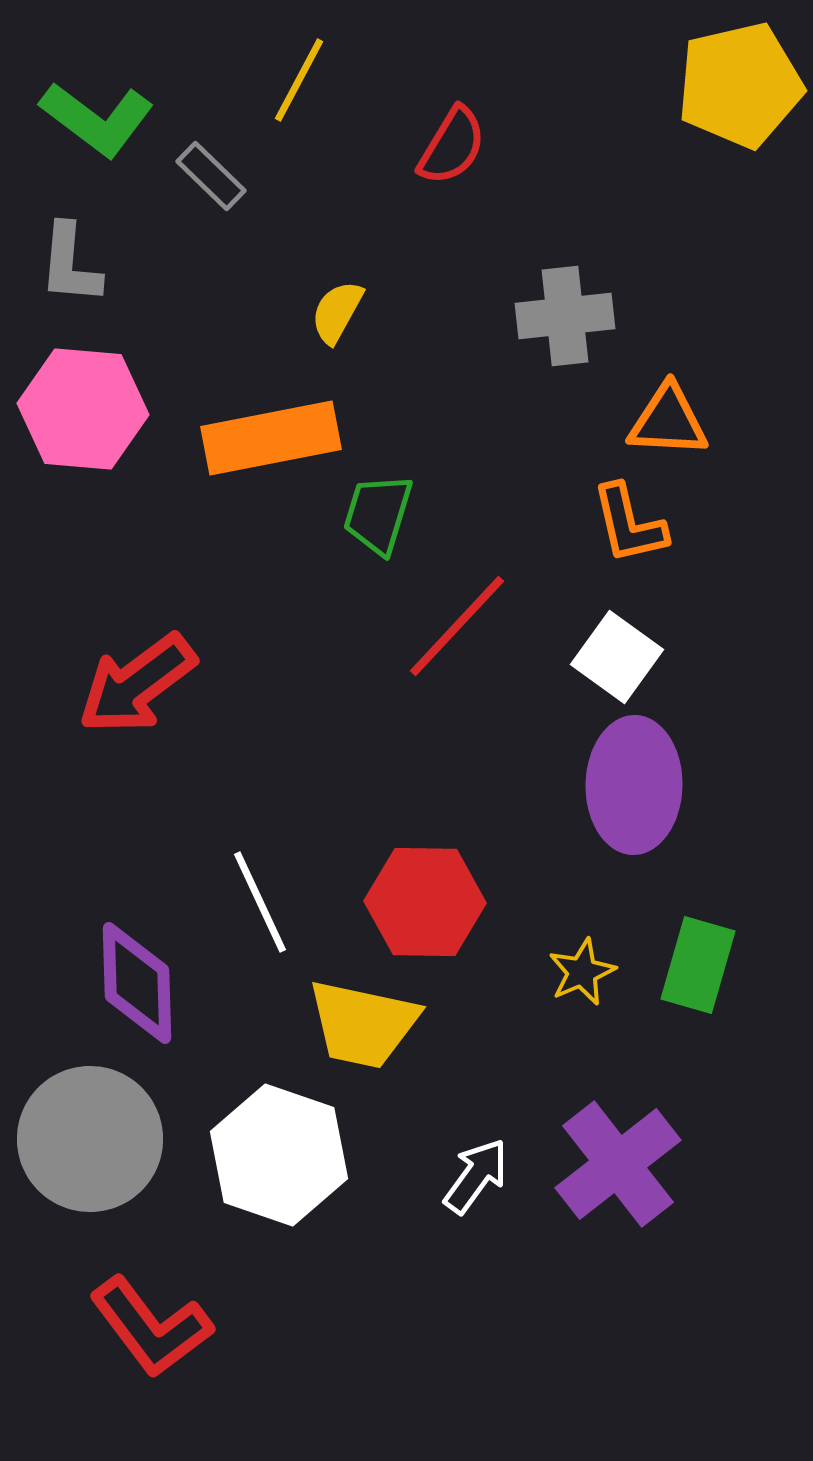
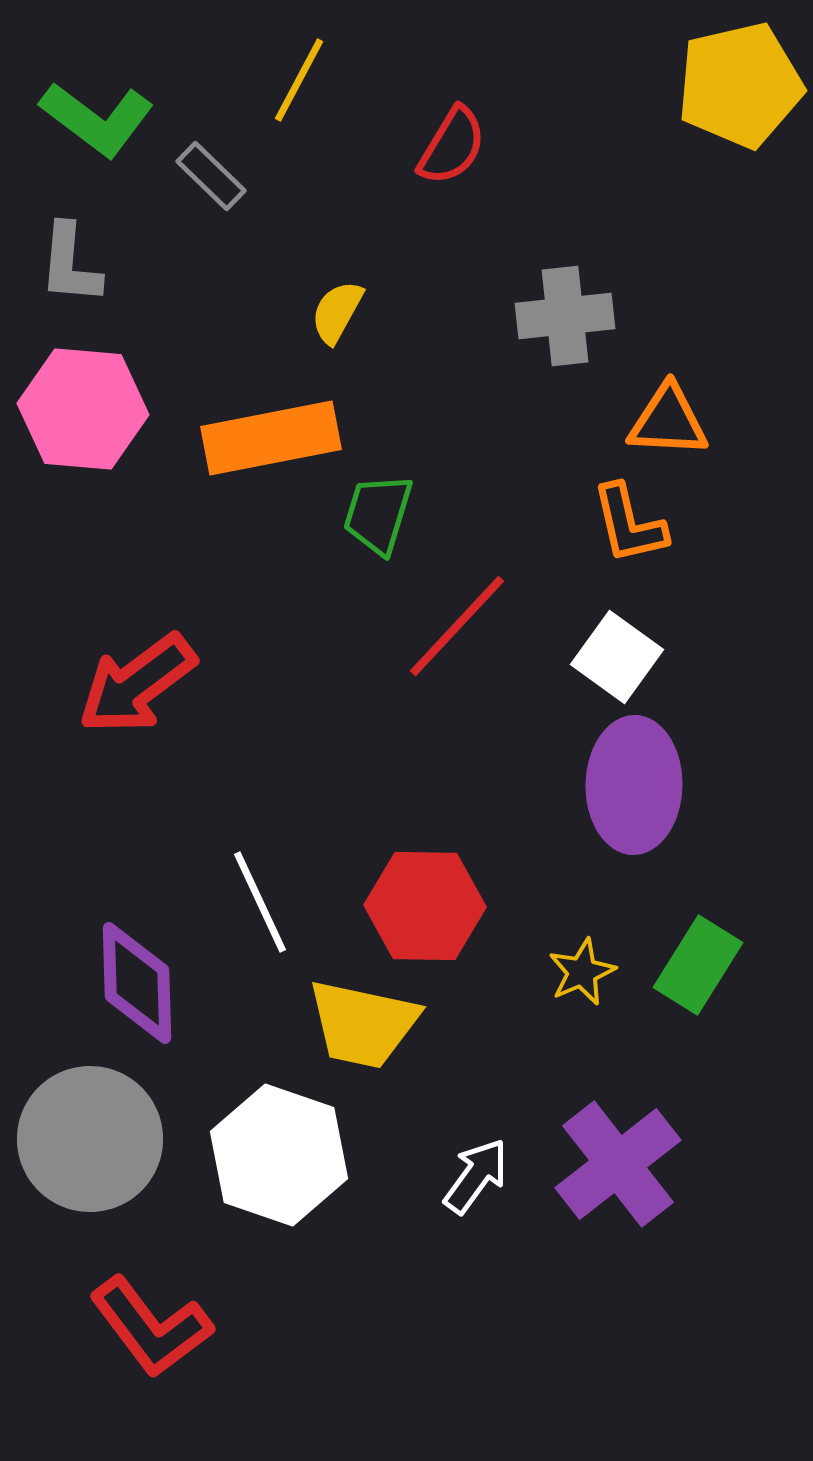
red hexagon: moved 4 px down
green rectangle: rotated 16 degrees clockwise
